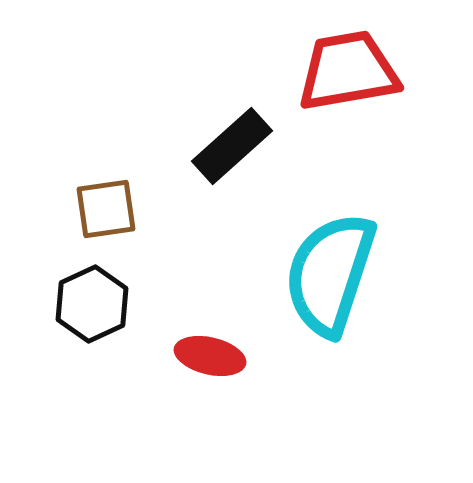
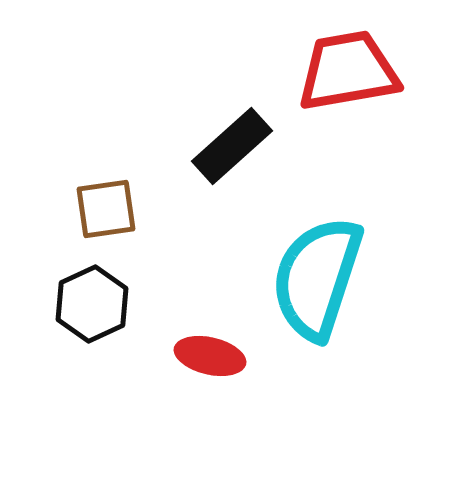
cyan semicircle: moved 13 px left, 4 px down
